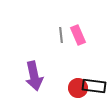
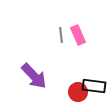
purple arrow: rotated 32 degrees counterclockwise
red circle: moved 4 px down
